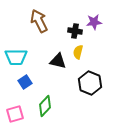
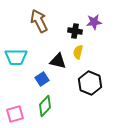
blue square: moved 17 px right, 3 px up
